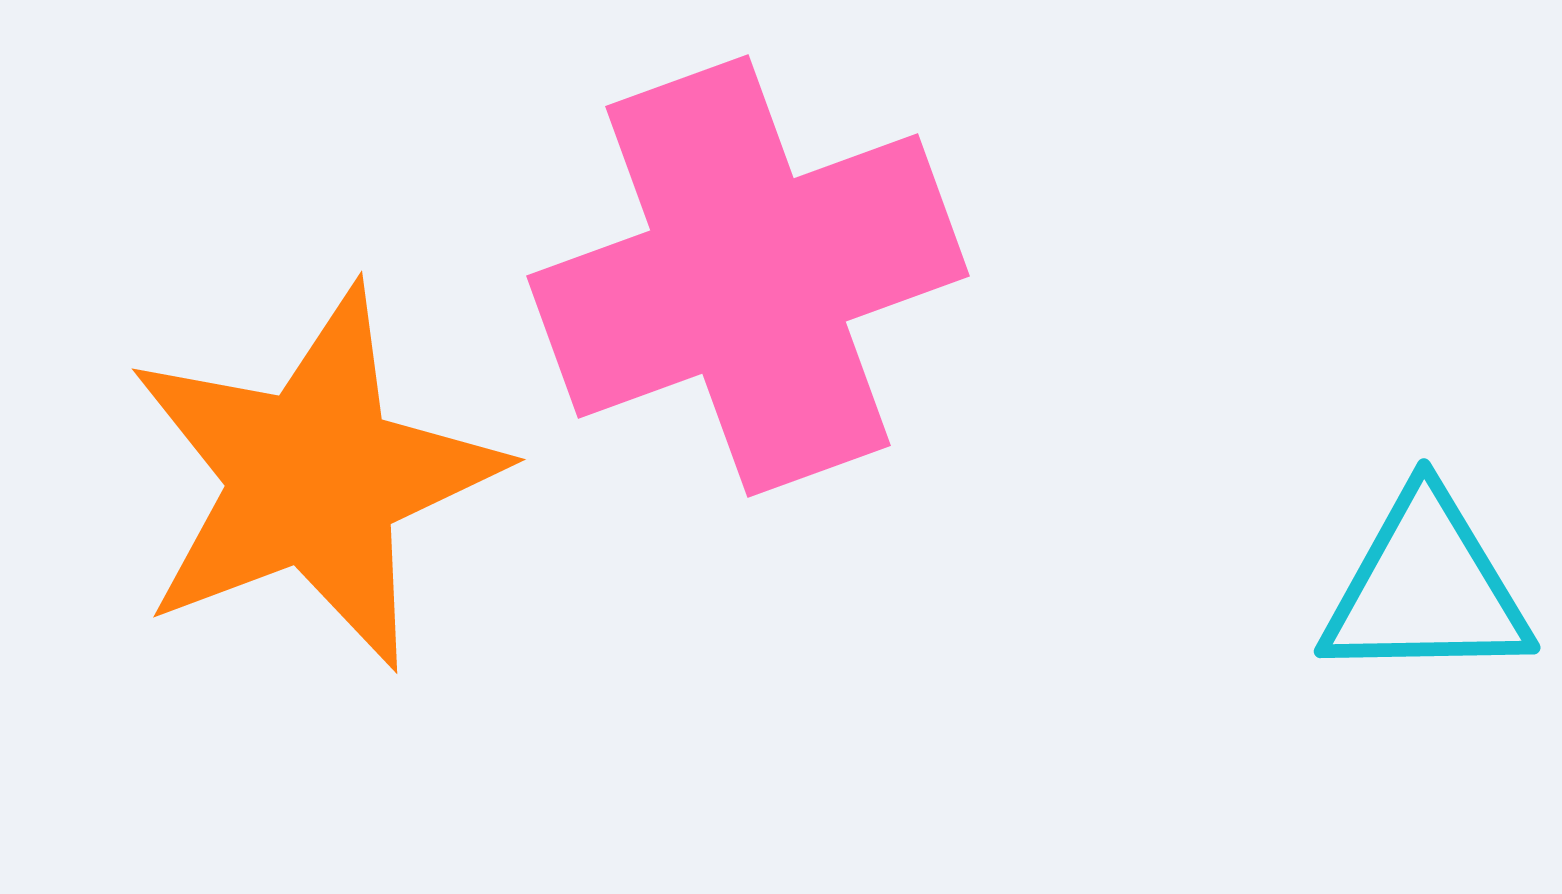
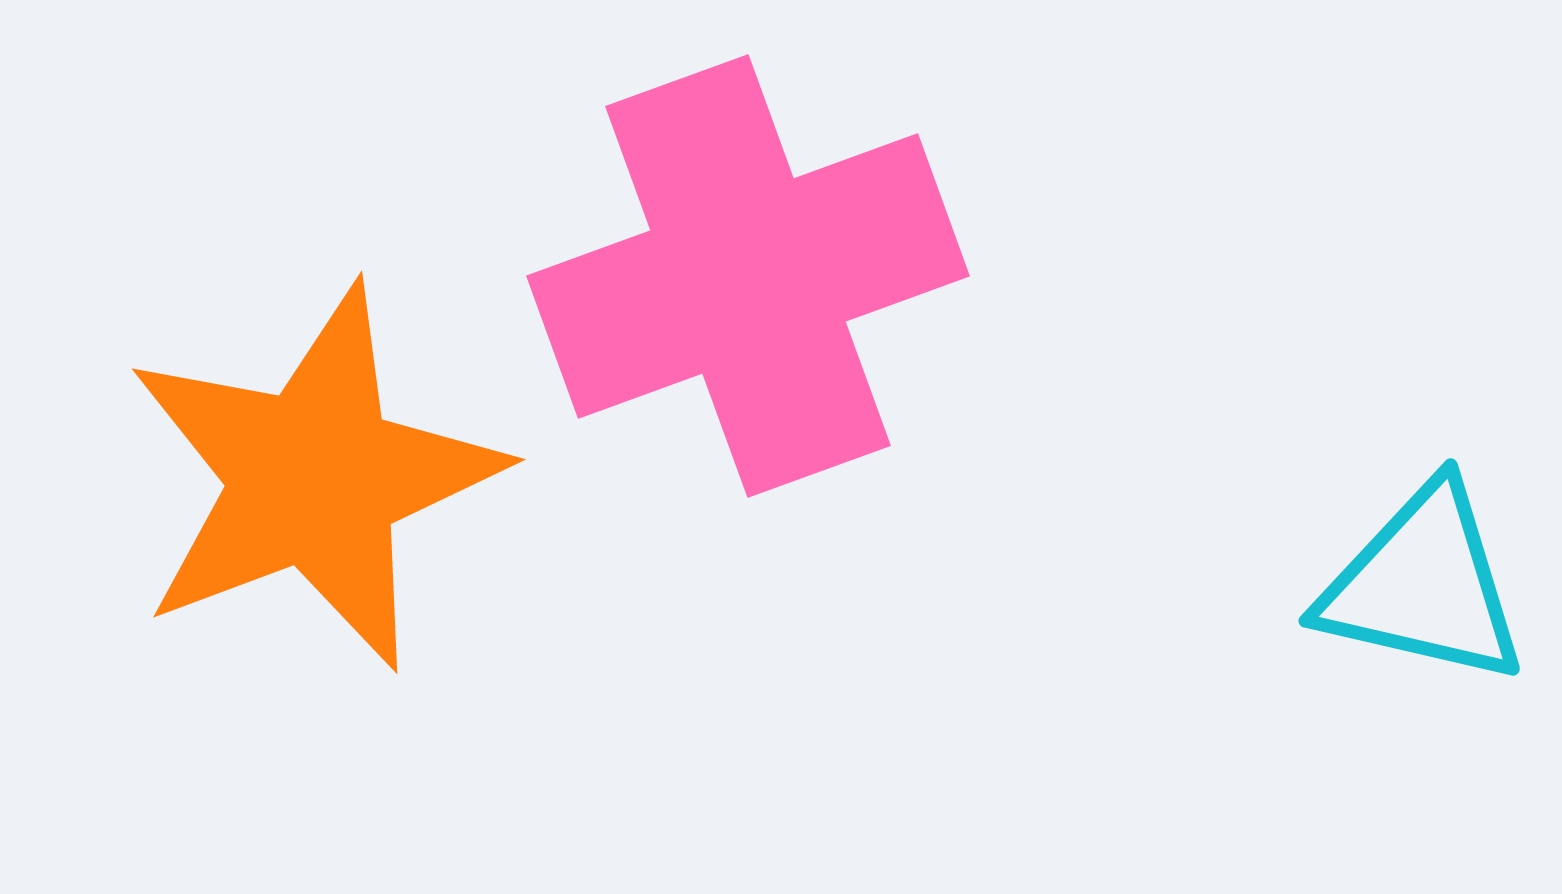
cyan triangle: moved 3 px left, 3 px up; rotated 14 degrees clockwise
